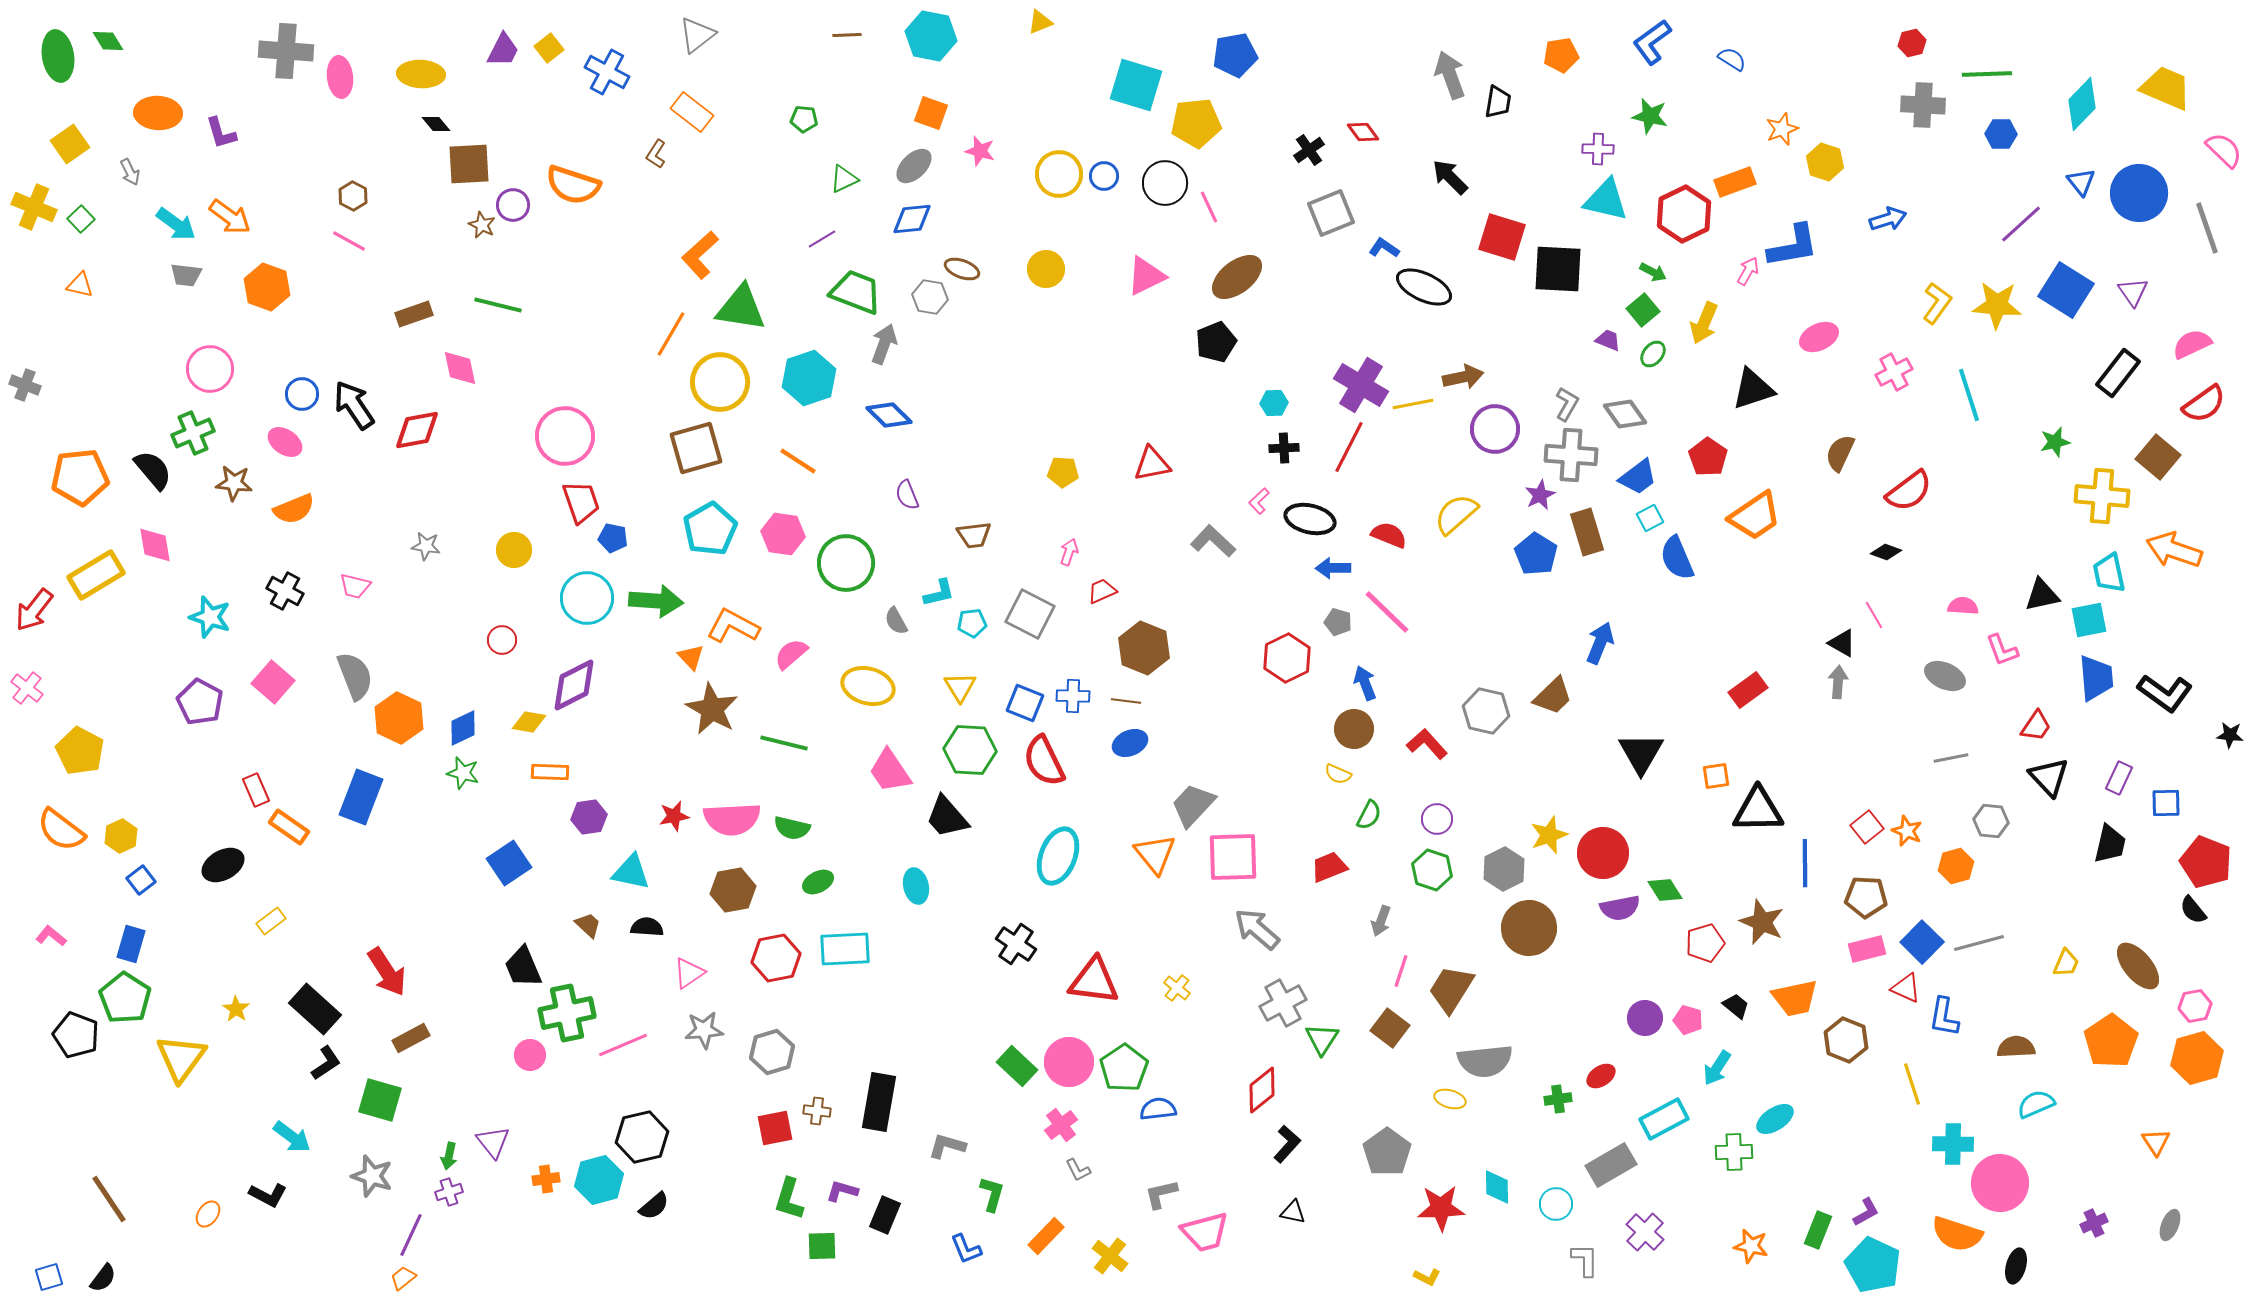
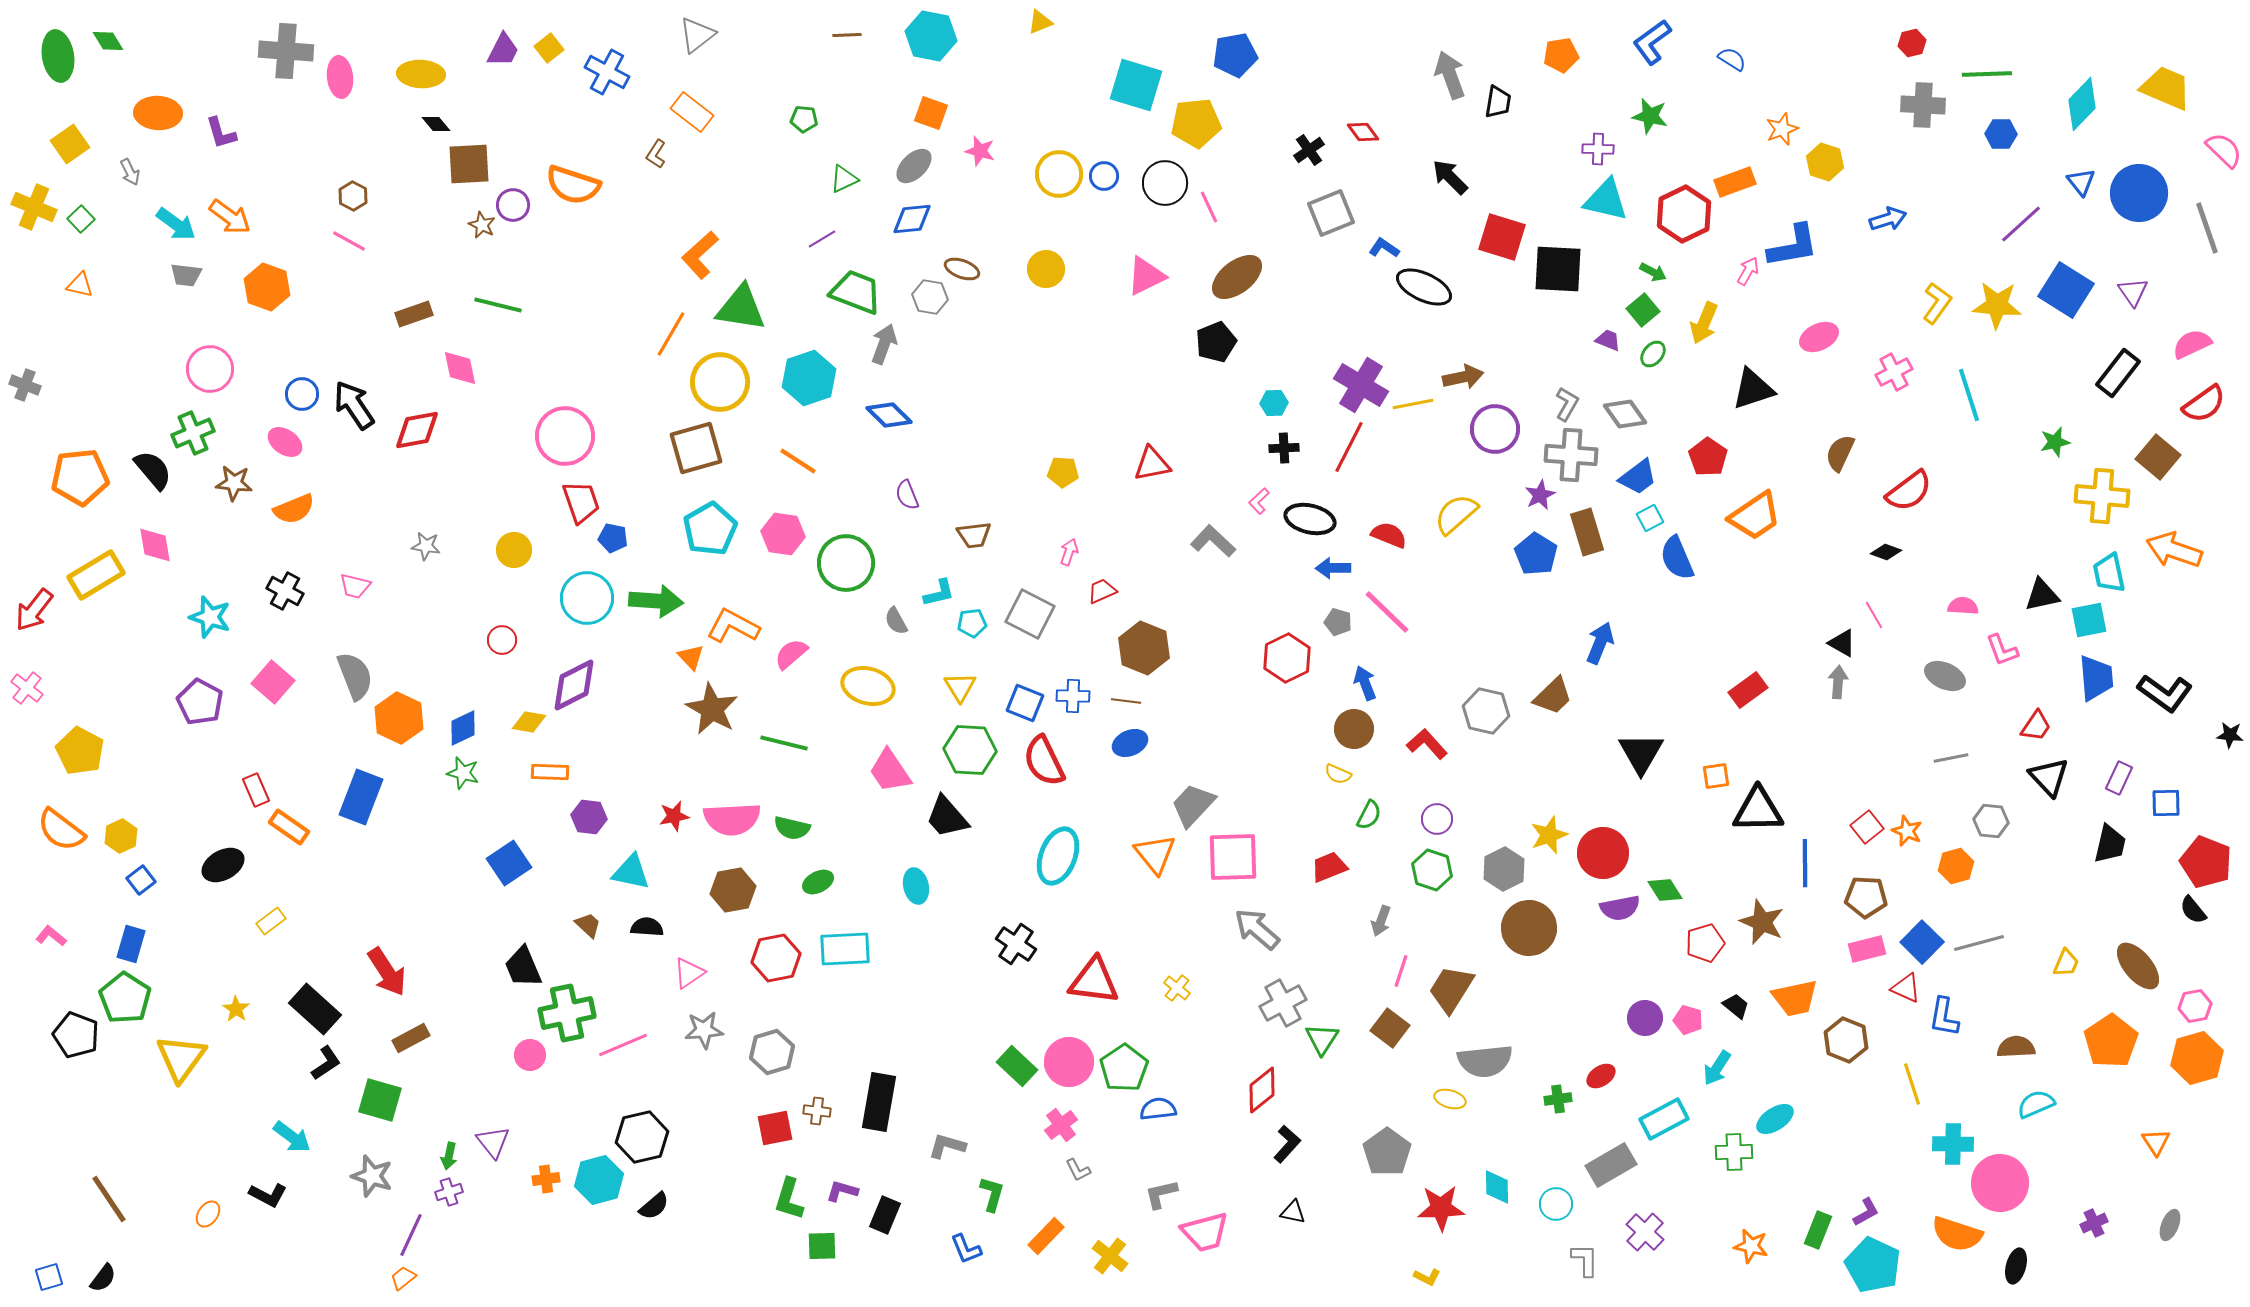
purple hexagon at (589, 817): rotated 16 degrees clockwise
